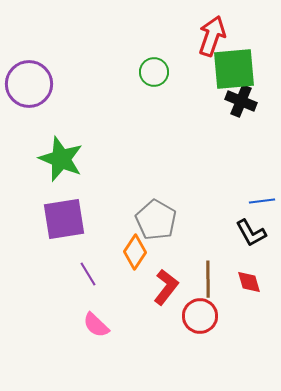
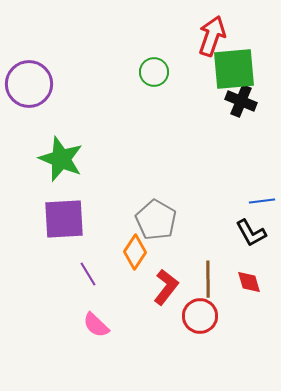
purple square: rotated 6 degrees clockwise
